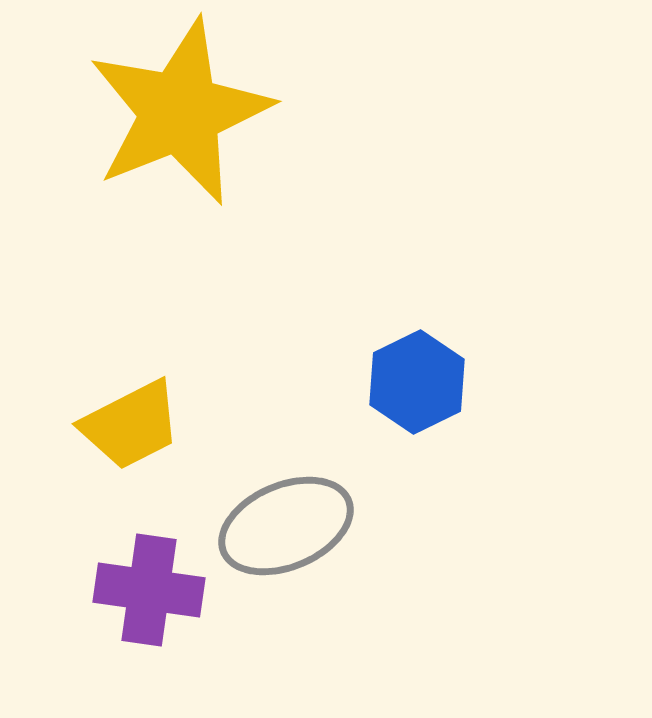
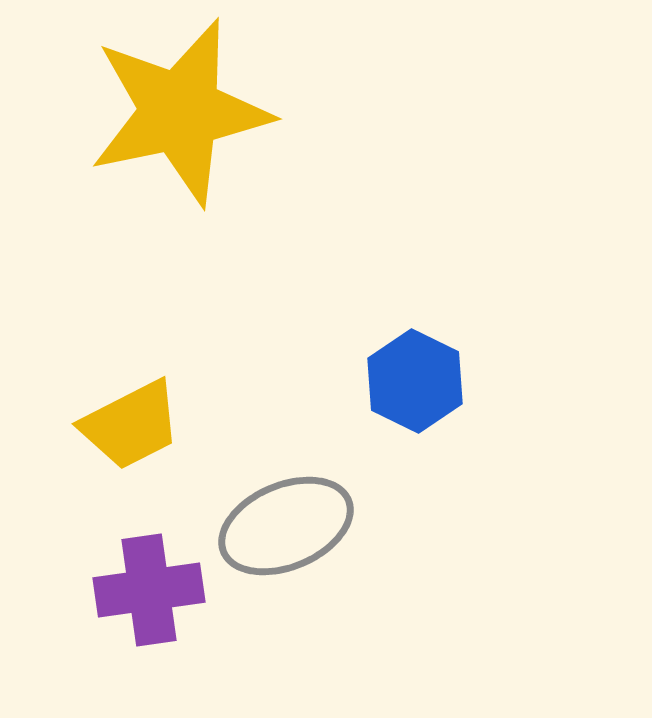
yellow star: rotated 10 degrees clockwise
blue hexagon: moved 2 px left, 1 px up; rotated 8 degrees counterclockwise
purple cross: rotated 16 degrees counterclockwise
